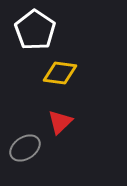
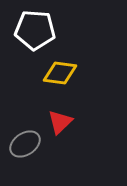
white pentagon: rotated 30 degrees counterclockwise
gray ellipse: moved 4 px up
